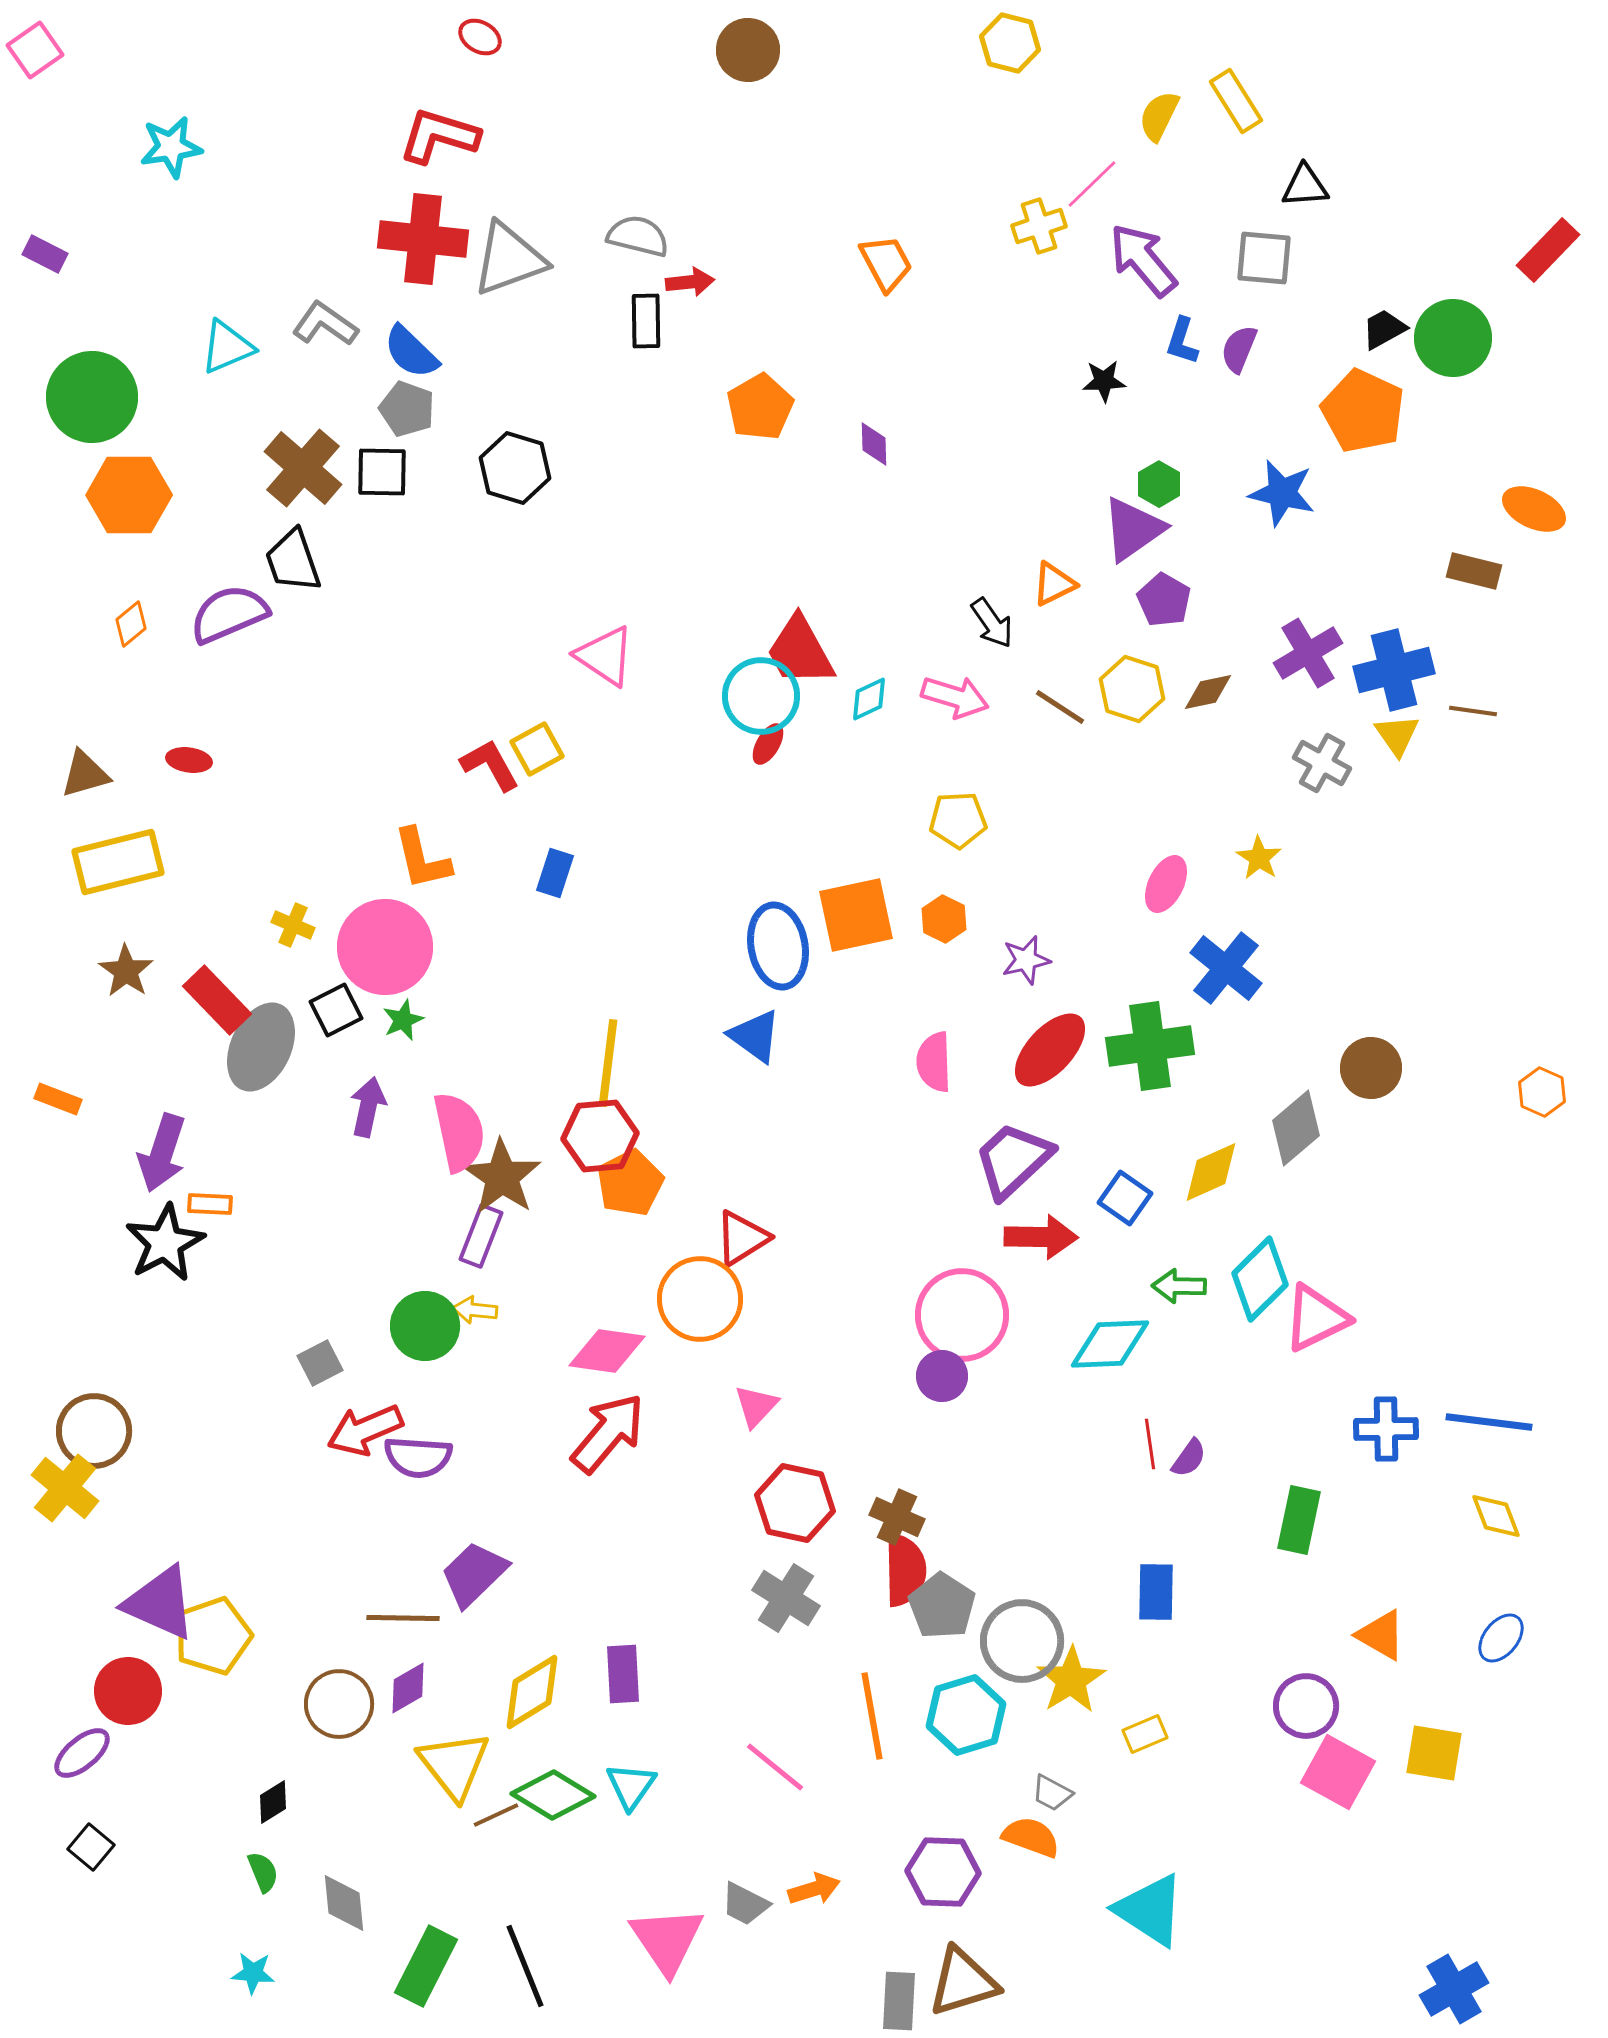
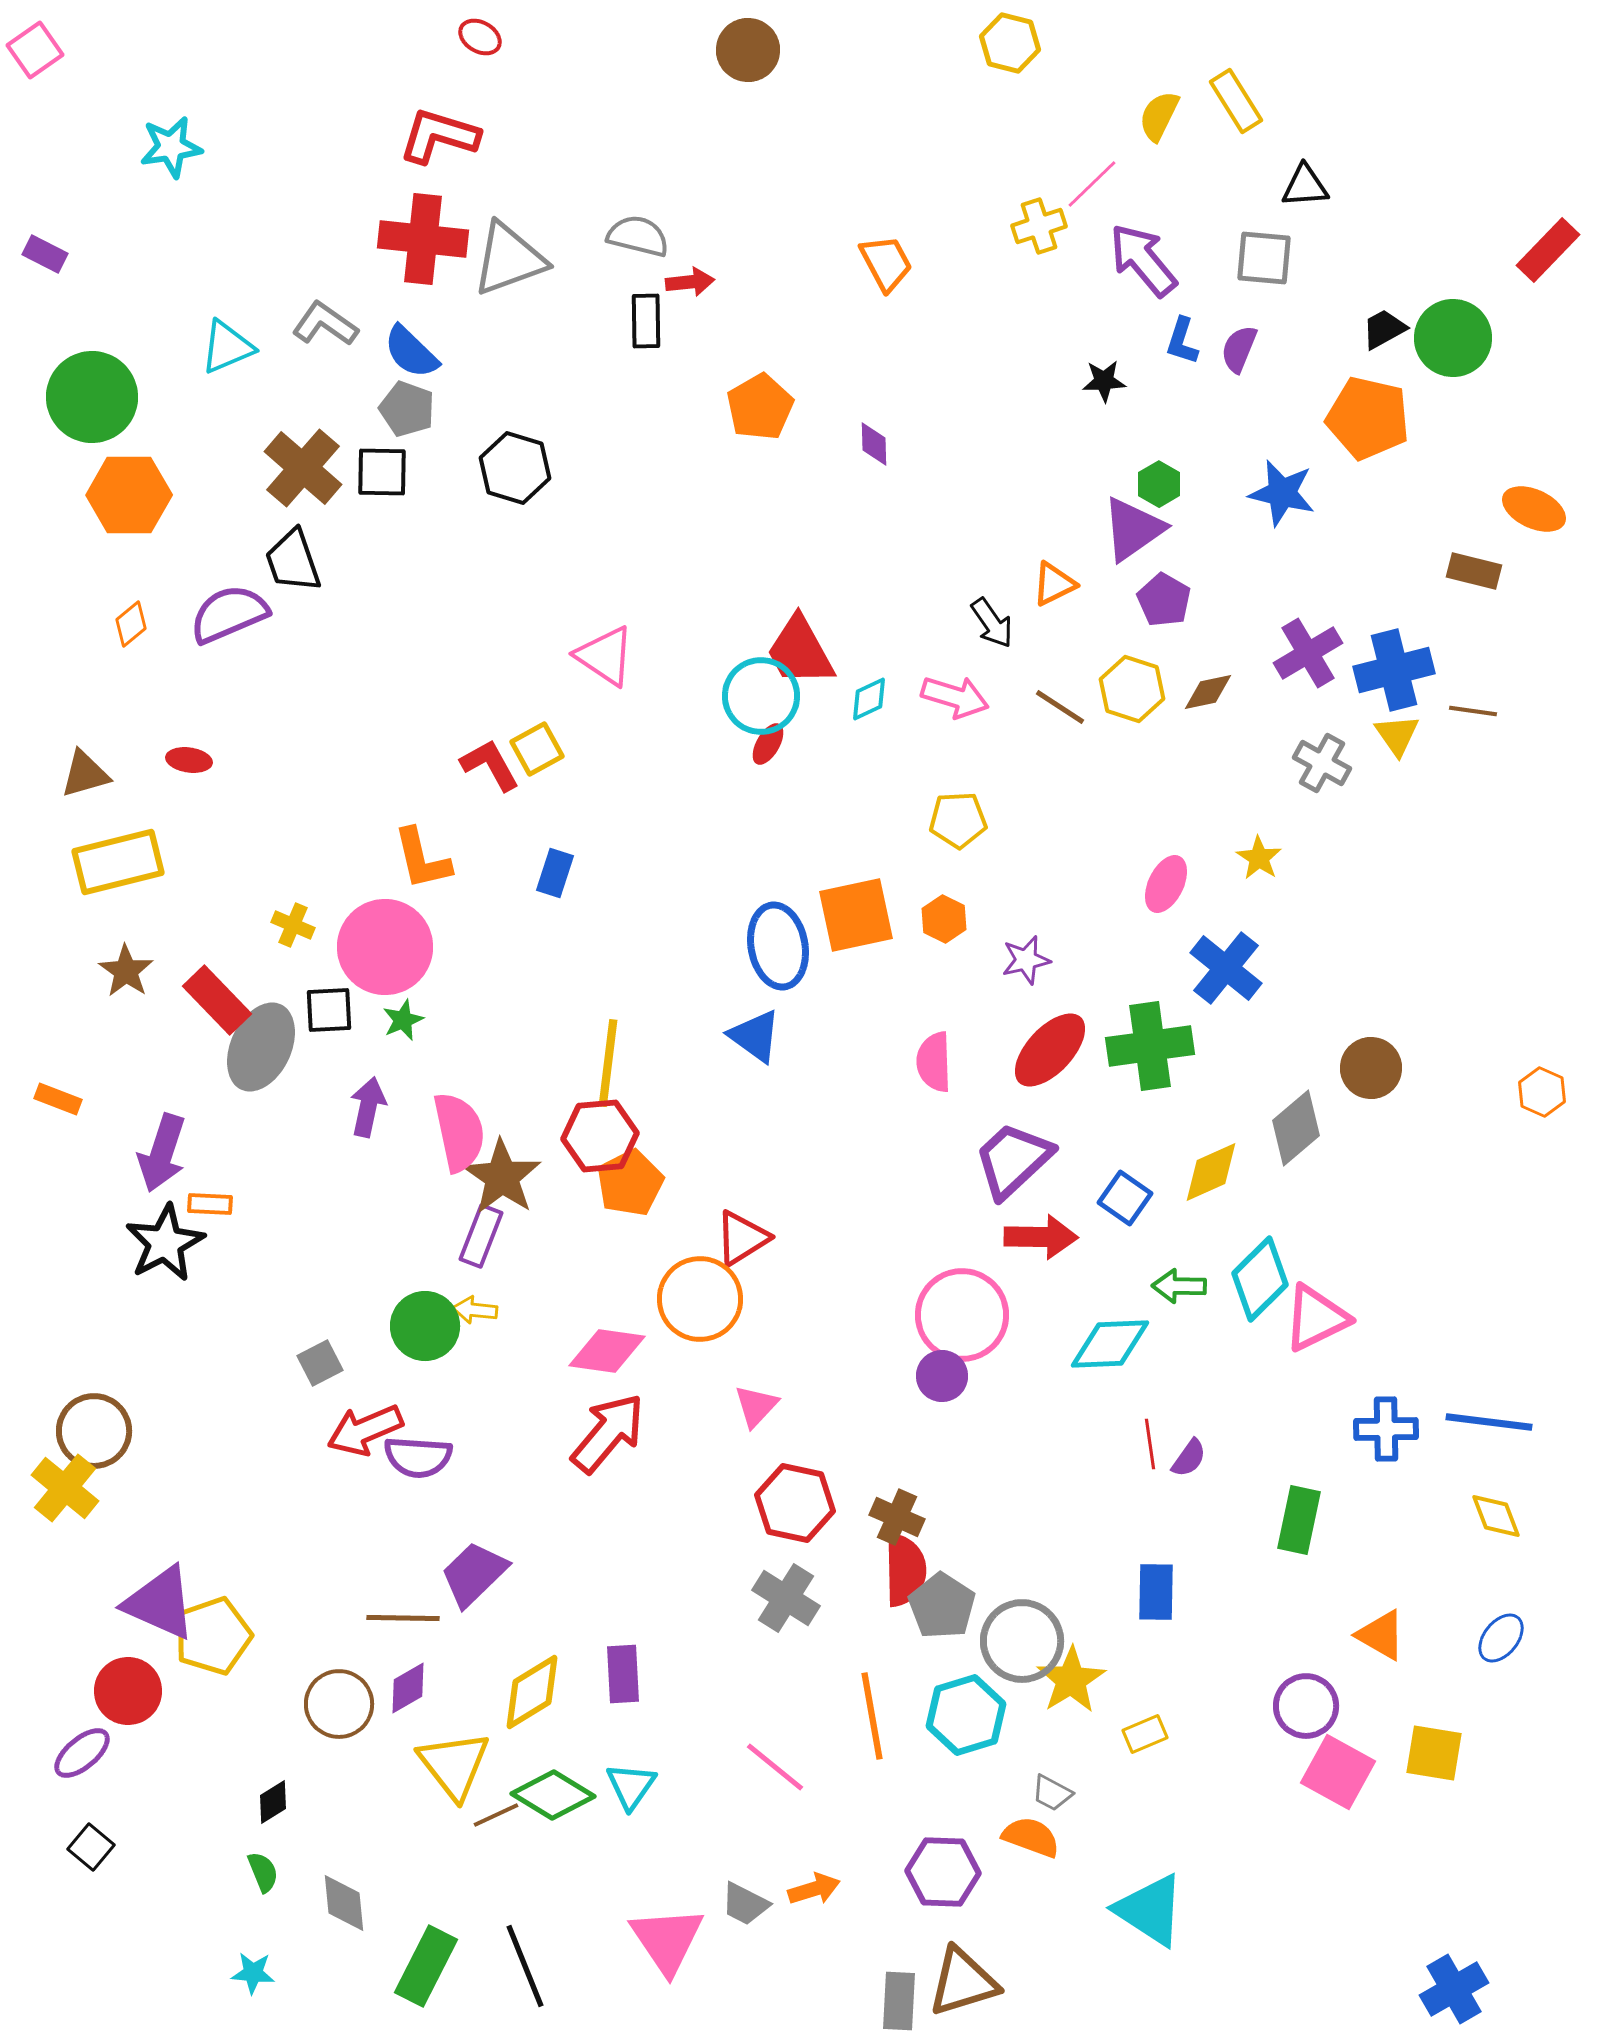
orange pentagon at (1363, 411): moved 5 px right, 7 px down; rotated 12 degrees counterclockwise
black square at (336, 1010): moved 7 px left; rotated 24 degrees clockwise
